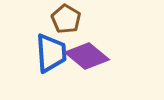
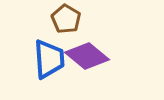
blue trapezoid: moved 2 px left, 6 px down
